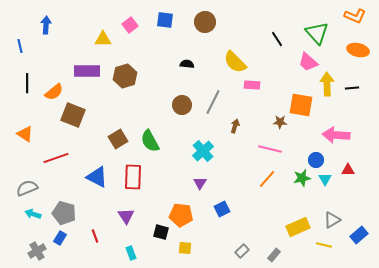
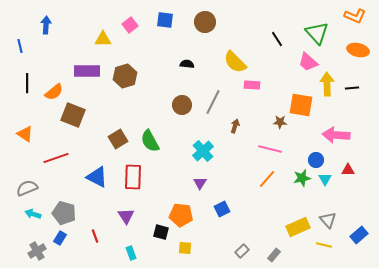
gray triangle at (332, 220): moved 4 px left; rotated 42 degrees counterclockwise
